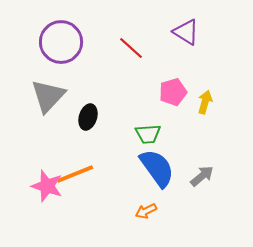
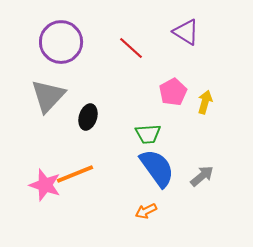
pink pentagon: rotated 12 degrees counterclockwise
pink star: moved 2 px left, 1 px up
